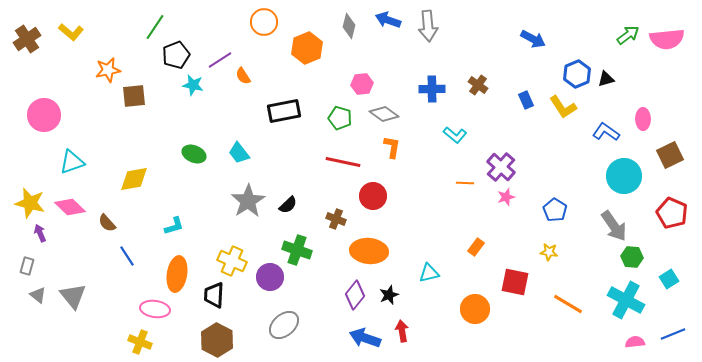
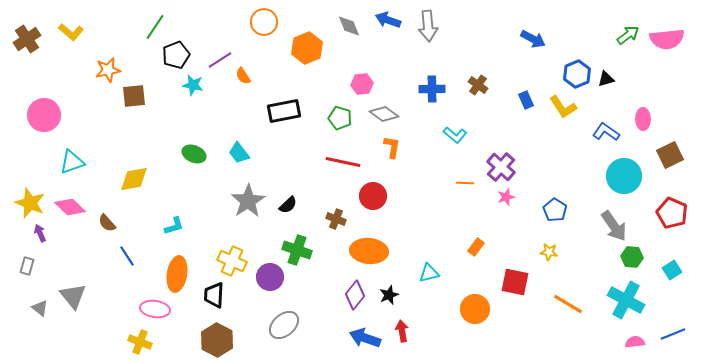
gray diamond at (349, 26): rotated 35 degrees counterclockwise
yellow star at (30, 203): rotated 8 degrees clockwise
cyan square at (669, 279): moved 3 px right, 9 px up
gray triangle at (38, 295): moved 2 px right, 13 px down
